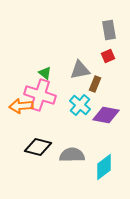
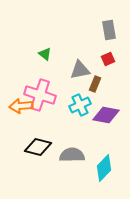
red square: moved 3 px down
green triangle: moved 19 px up
cyan cross: rotated 25 degrees clockwise
cyan diamond: moved 1 px down; rotated 8 degrees counterclockwise
